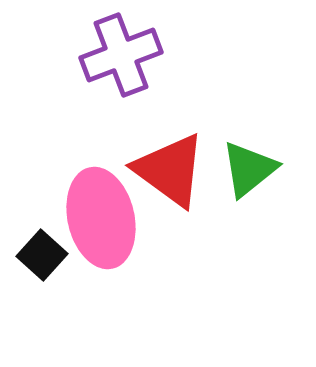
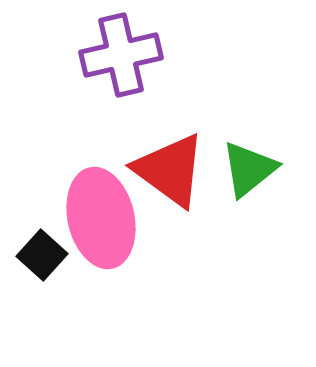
purple cross: rotated 8 degrees clockwise
